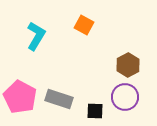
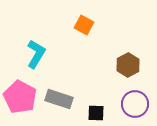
cyan L-shape: moved 18 px down
purple circle: moved 10 px right, 7 px down
black square: moved 1 px right, 2 px down
